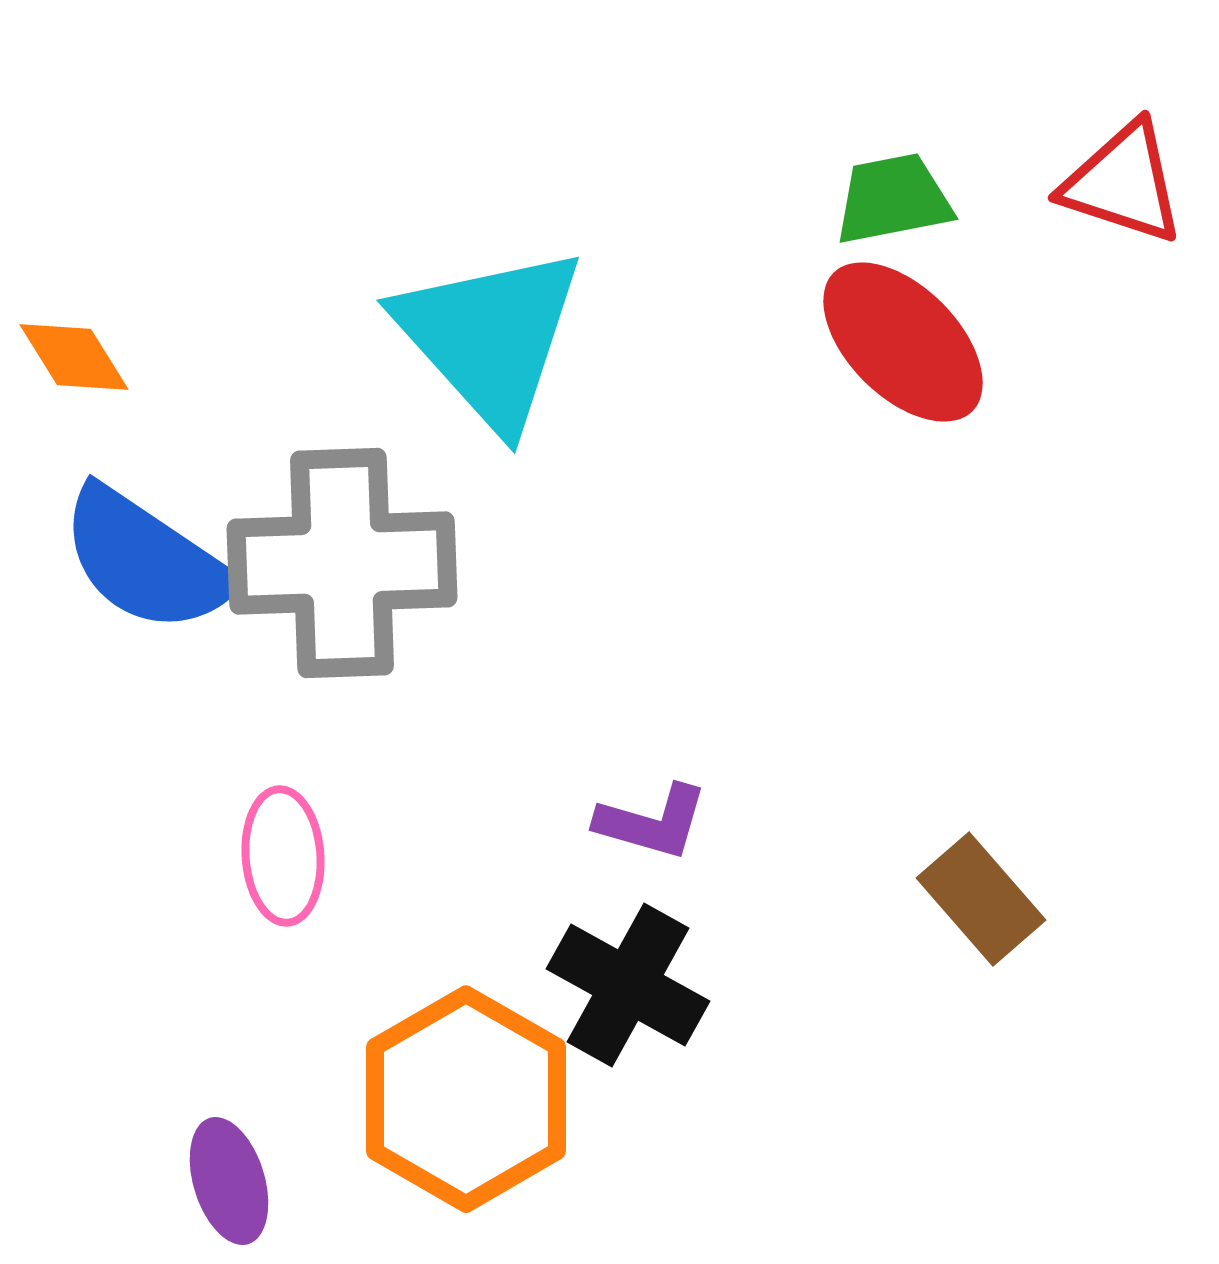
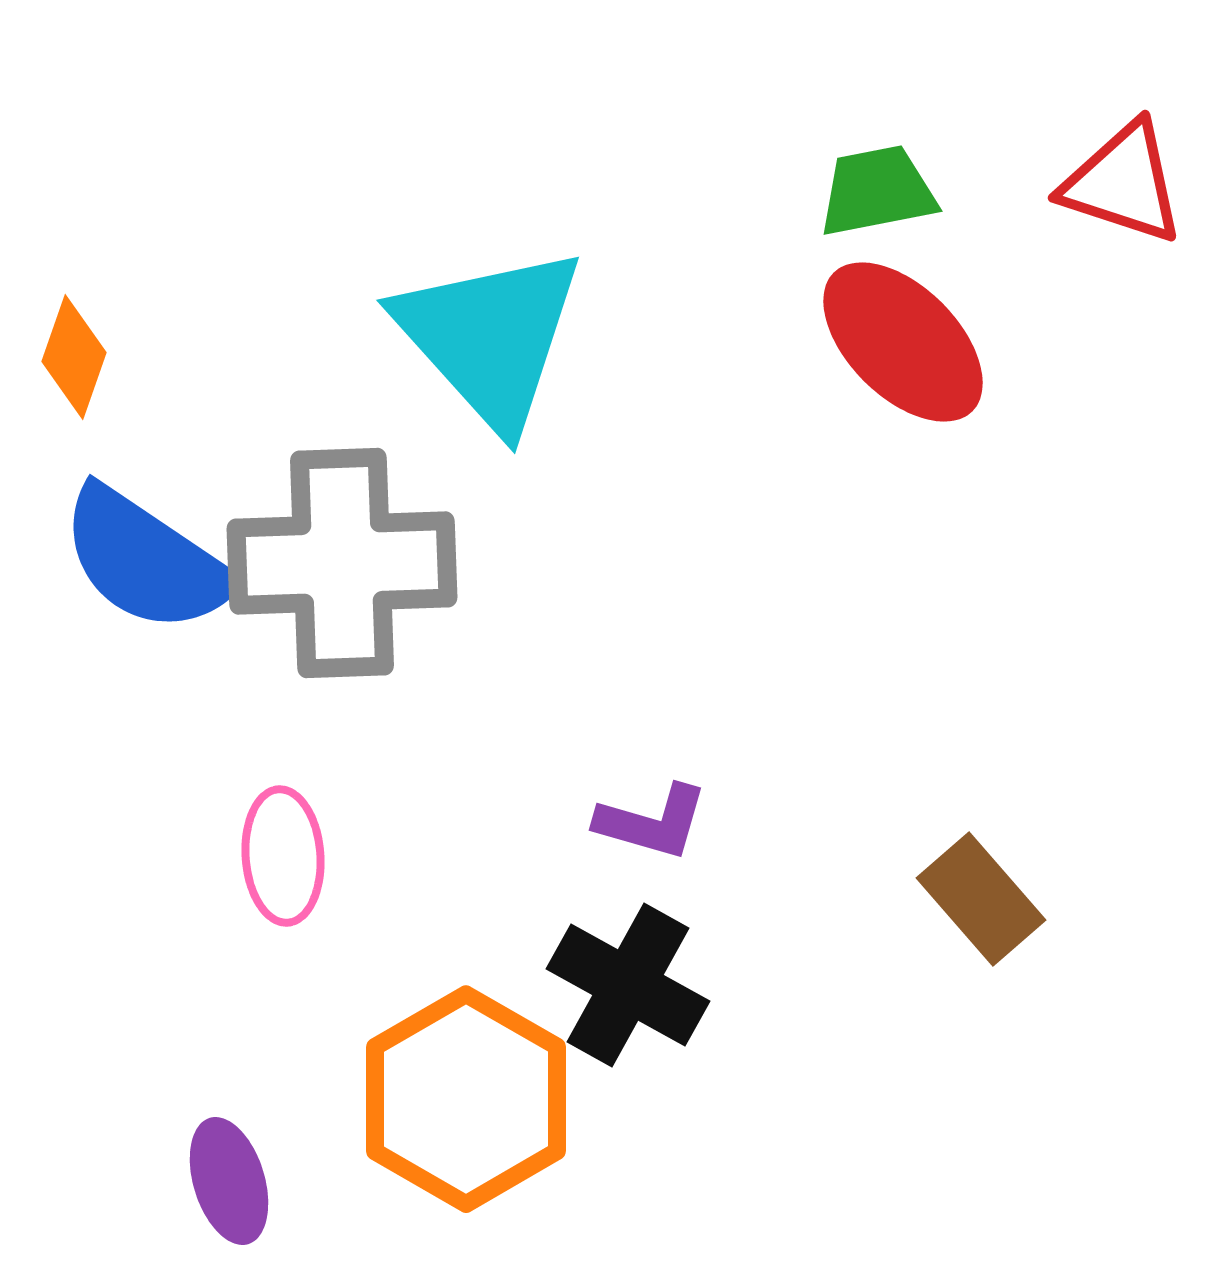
green trapezoid: moved 16 px left, 8 px up
orange diamond: rotated 51 degrees clockwise
